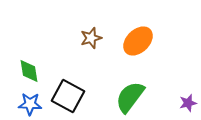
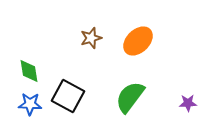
purple star: rotated 12 degrees clockwise
